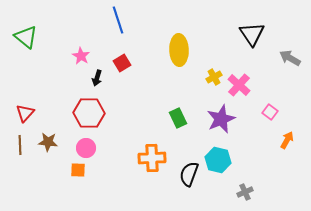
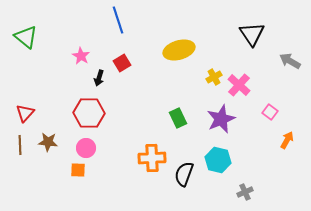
yellow ellipse: rotated 76 degrees clockwise
gray arrow: moved 3 px down
black arrow: moved 2 px right
black semicircle: moved 5 px left
